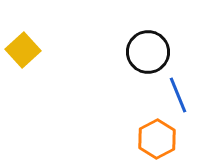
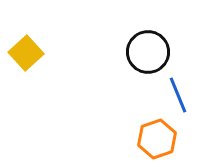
yellow square: moved 3 px right, 3 px down
orange hexagon: rotated 9 degrees clockwise
